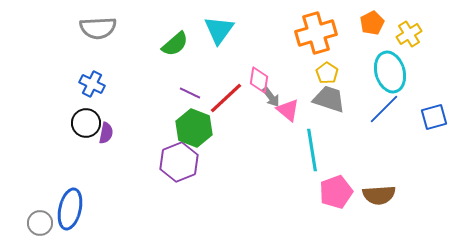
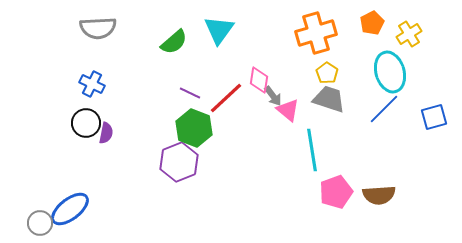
green semicircle: moved 1 px left, 2 px up
gray arrow: moved 2 px right, 1 px up
blue ellipse: rotated 39 degrees clockwise
